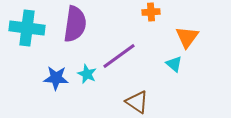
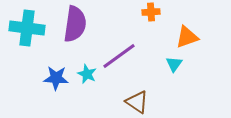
orange triangle: rotated 35 degrees clockwise
cyan triangle: rotated 24 degrees clockwise
